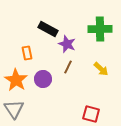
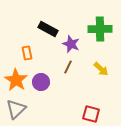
purple star: moved 4 px right
purple circle: moved 2 px left, 3 px down
gray triangle: moved 2 px right; rotated 20 degrees clockwise
